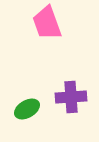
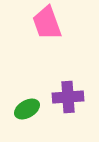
purple cross: moved 3 px left
